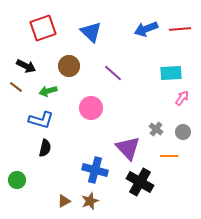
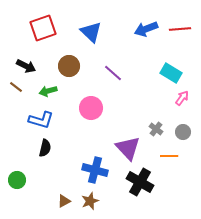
cyan rectangle: rotated 35 degrees clockwise
